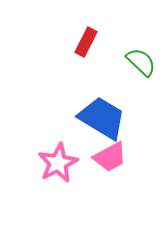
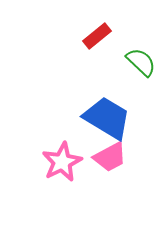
red rectangle: moved 11 px right, 6 px up; rotated 24 degrees clockwise
blue trapezoid: moved 5 px right
pink star: moved 4 px right, 1 px up
